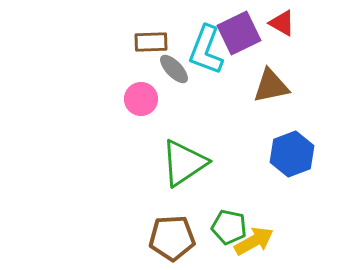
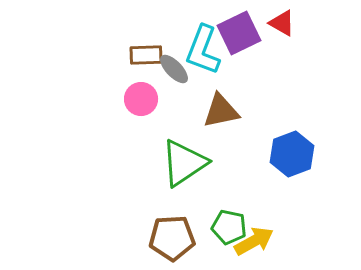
brown rectangle: moved 5 px left, 13 px down
cyan L-shape: moved 3 px left
brown triangle: moved 50 px left, 25 px down
